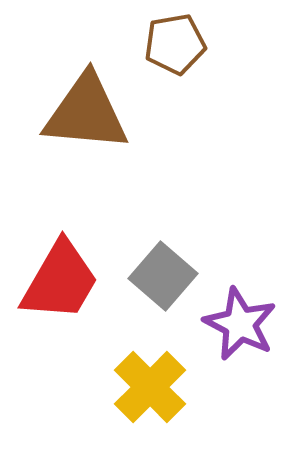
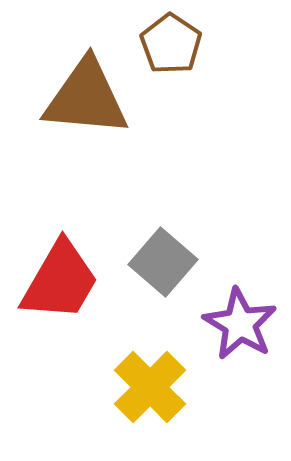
brown pentagon: moved 4 px left; rotated 28 degrees counterclockwise
brown triangle: moved 15 px up
gray square: moved 14 px up
purple star: rotated 4 degrees clockwise
